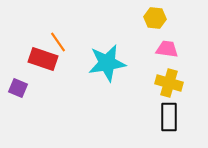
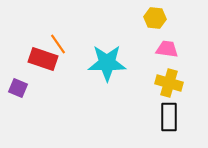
orange line: moved 2 px down
cyan star: rotated 9 degrees clockwise
